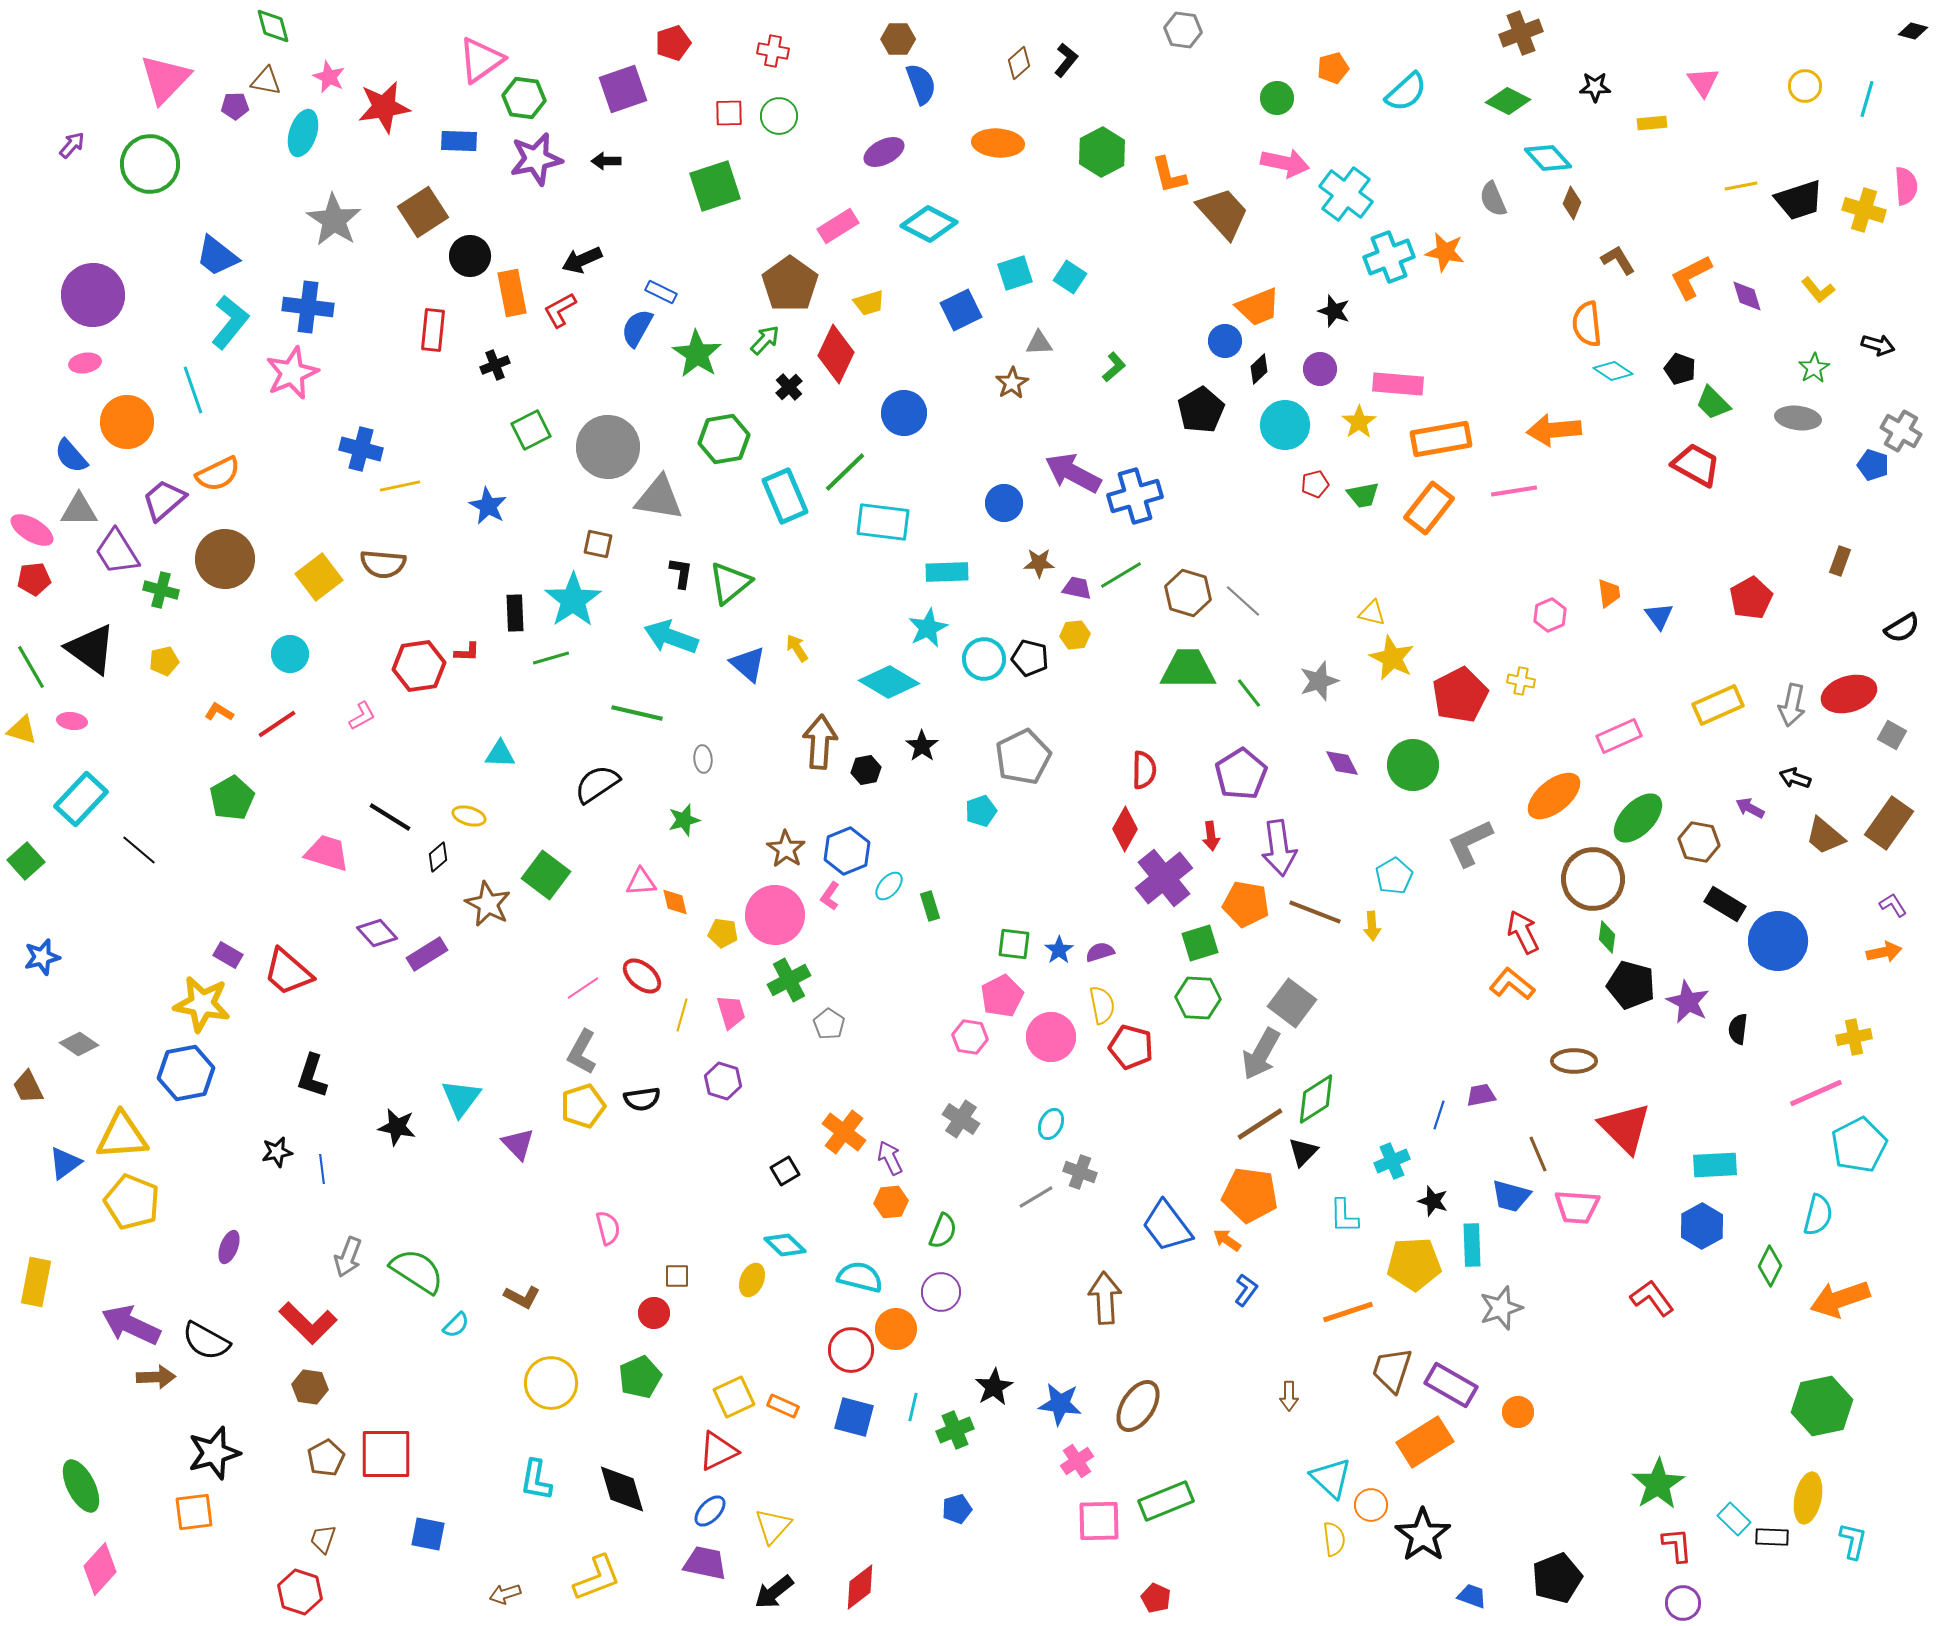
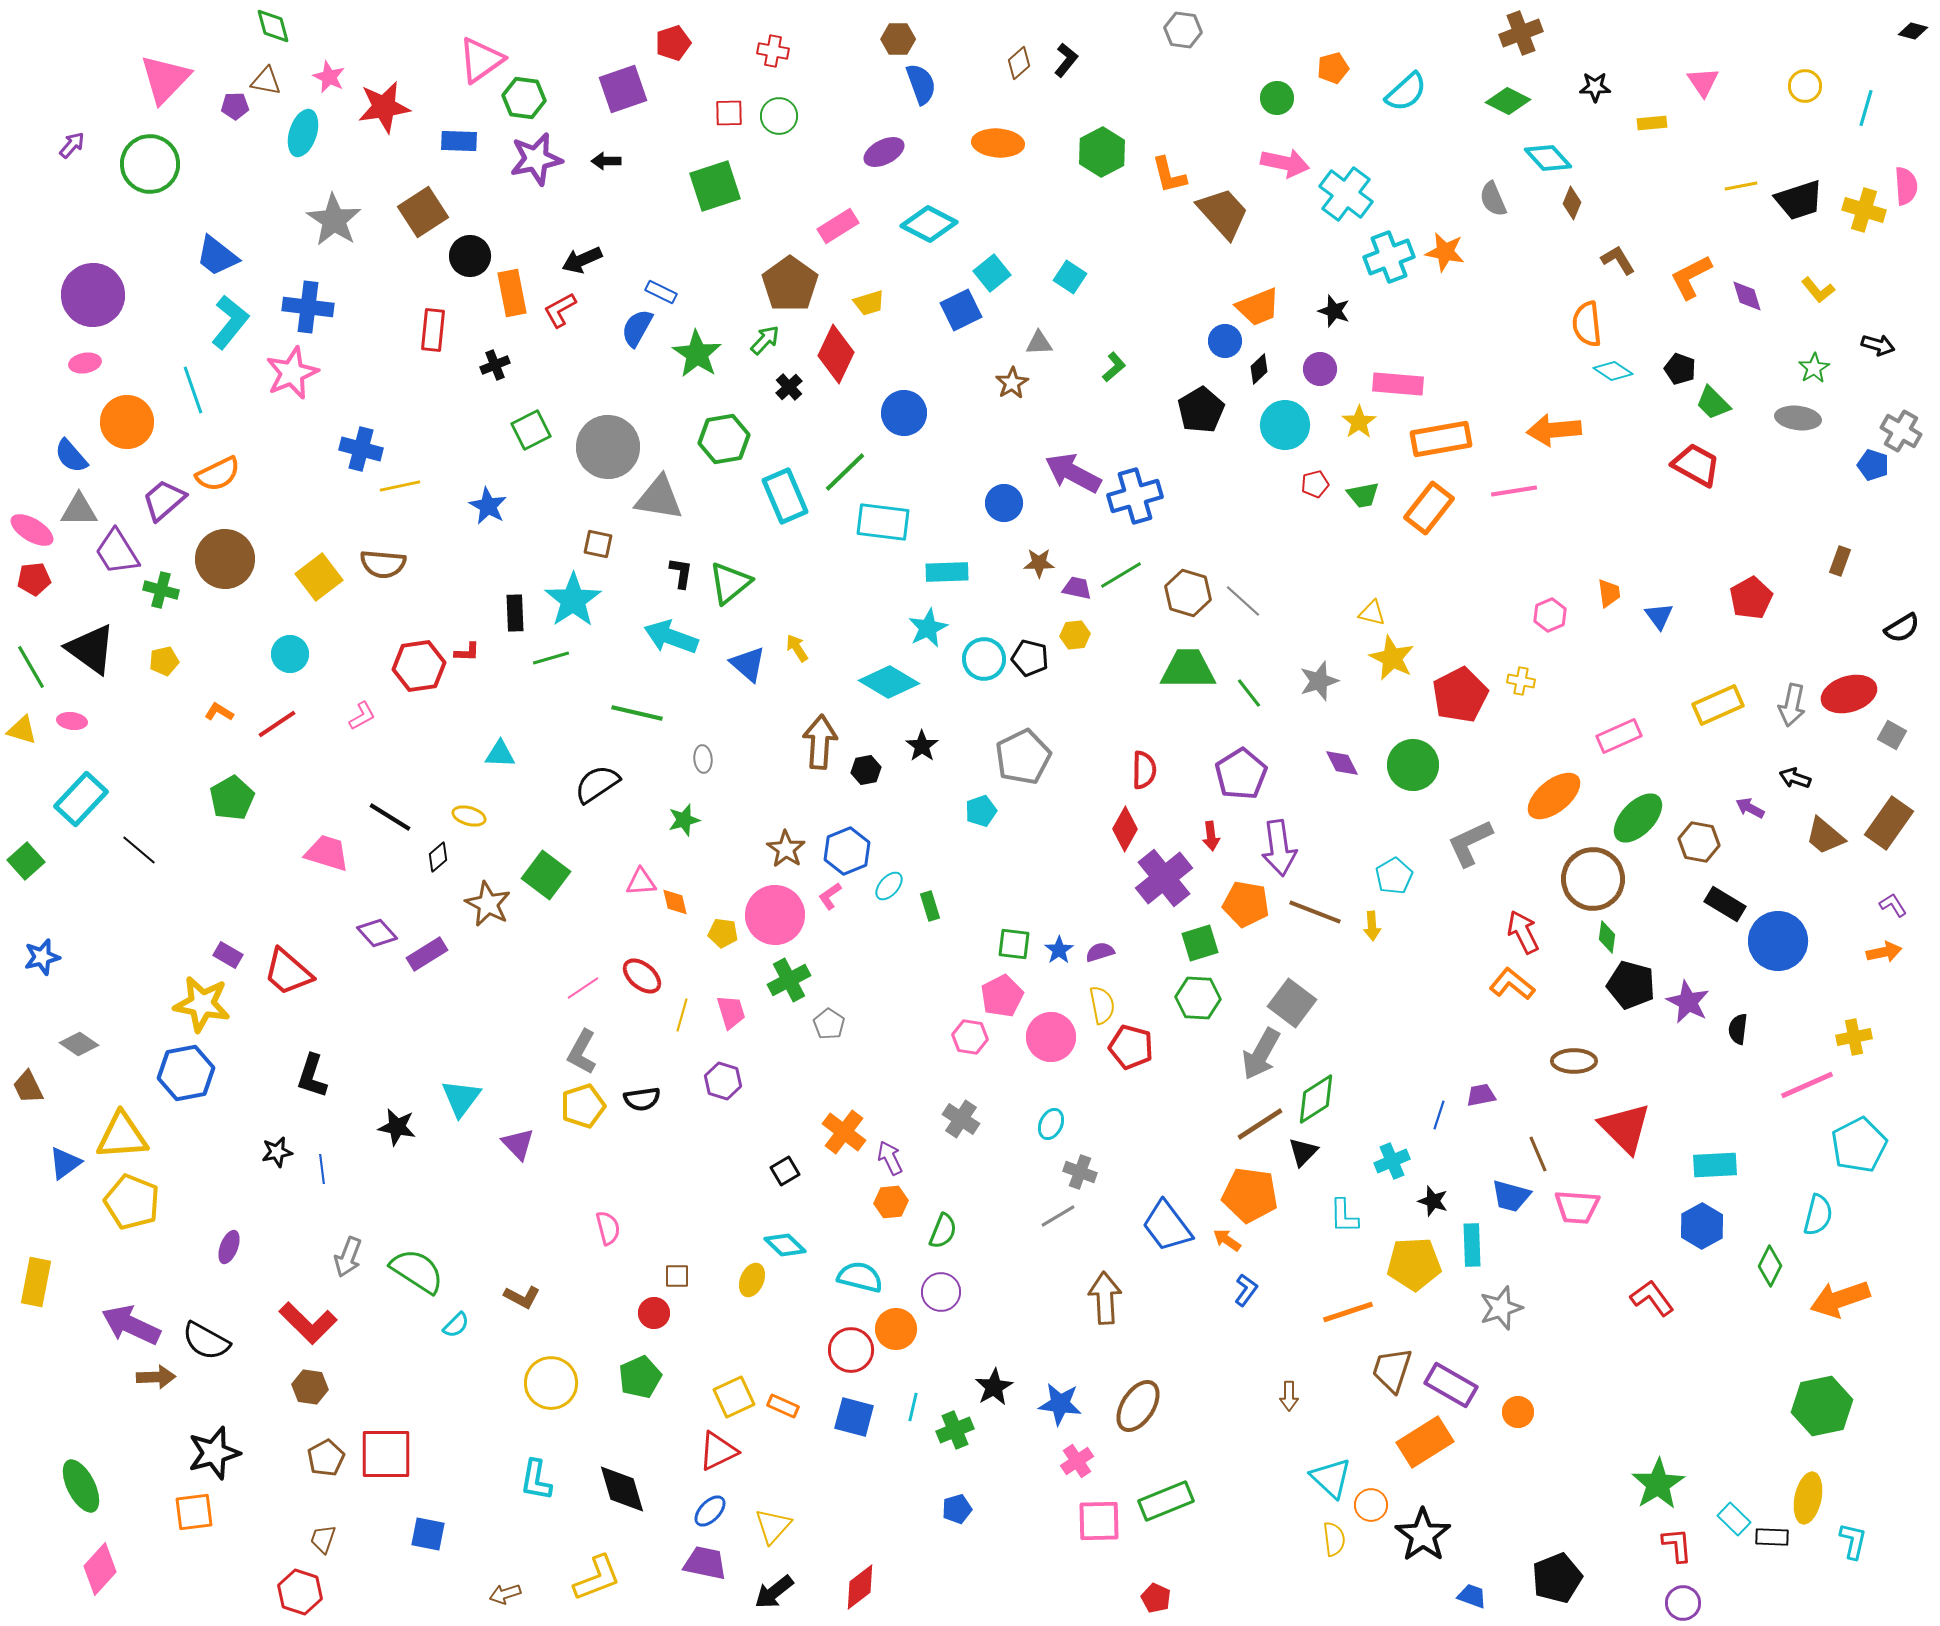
cyan line at (1867, 99): moved 1 px left, 9 px down
cyan square at (1015, 273): moved 23 px left; rotated 21 degrees counterclockwise
pink L-shape at (830, 896): rotated 20 degrees clockwise
pink line at (1816, 1093): moved 9 px left, 8 px up
gray line at (1036, 1197): moved 22 px right, 19 px down
